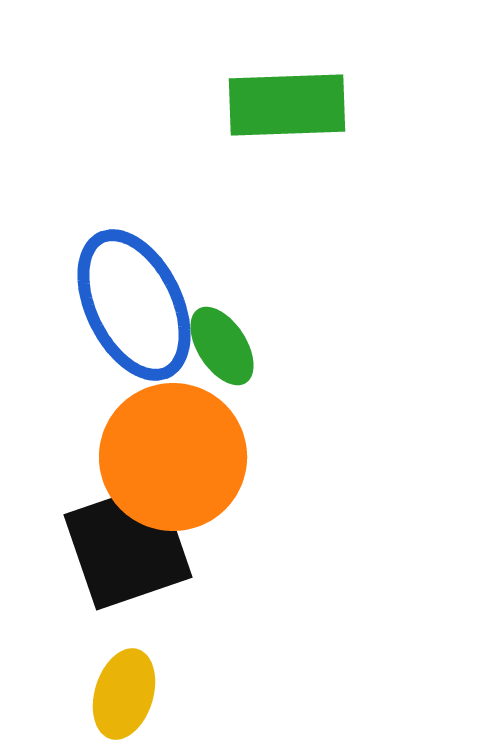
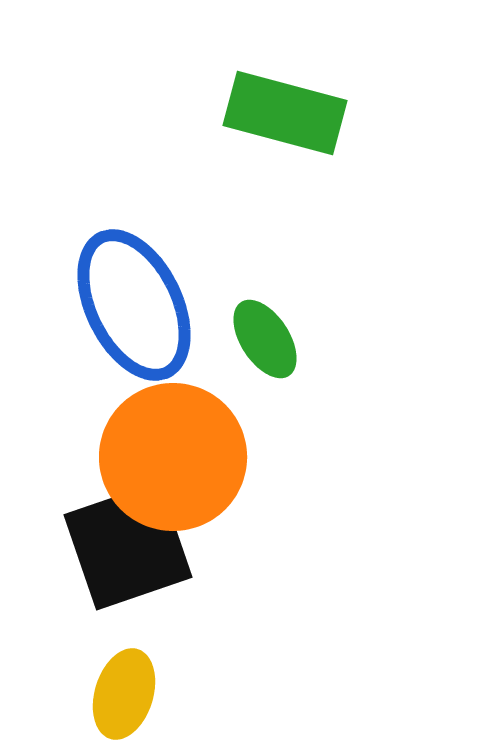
green rectangle: moved 2 px left, 8 px down; rotated 17 degrees clockwise
green ellipse: moved 43 px right, 7 px up
